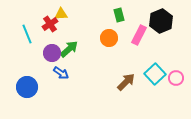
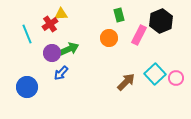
green arrow: rotated 18 degrees clockwise
blue arrow: rotated 98 degrees clockwise
